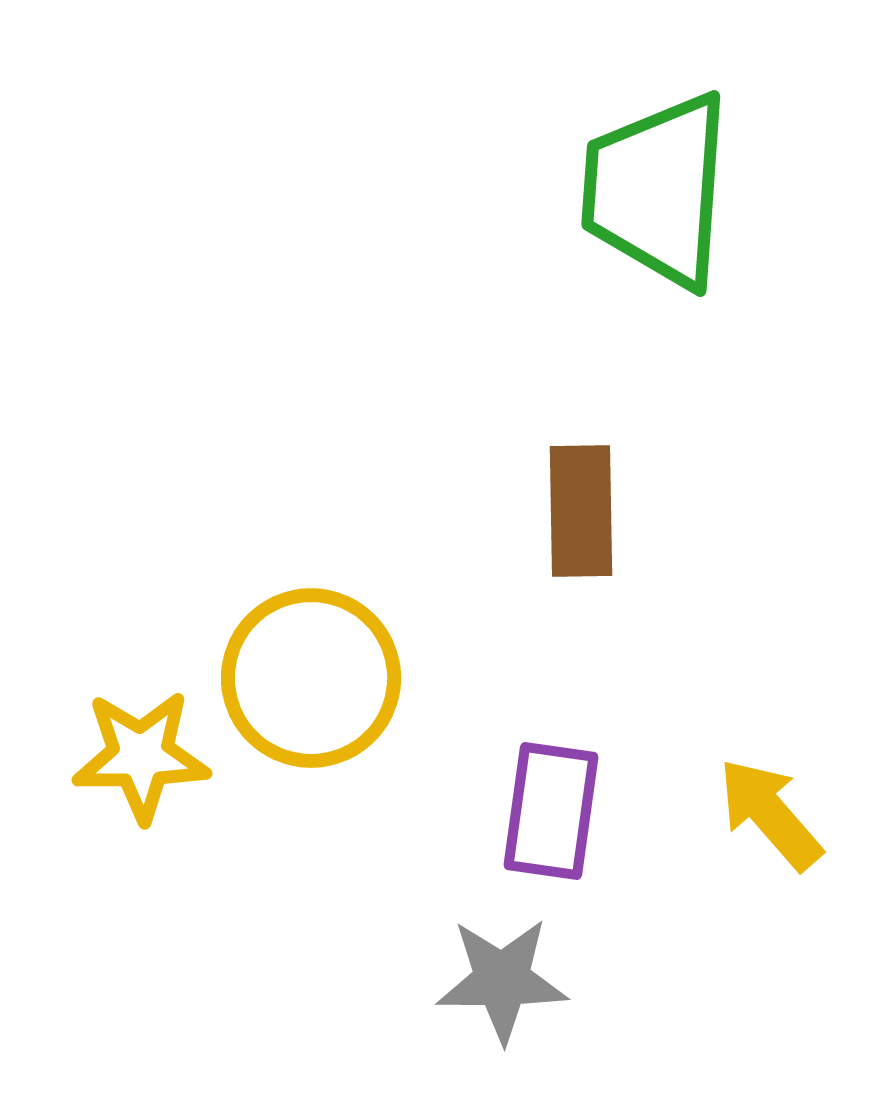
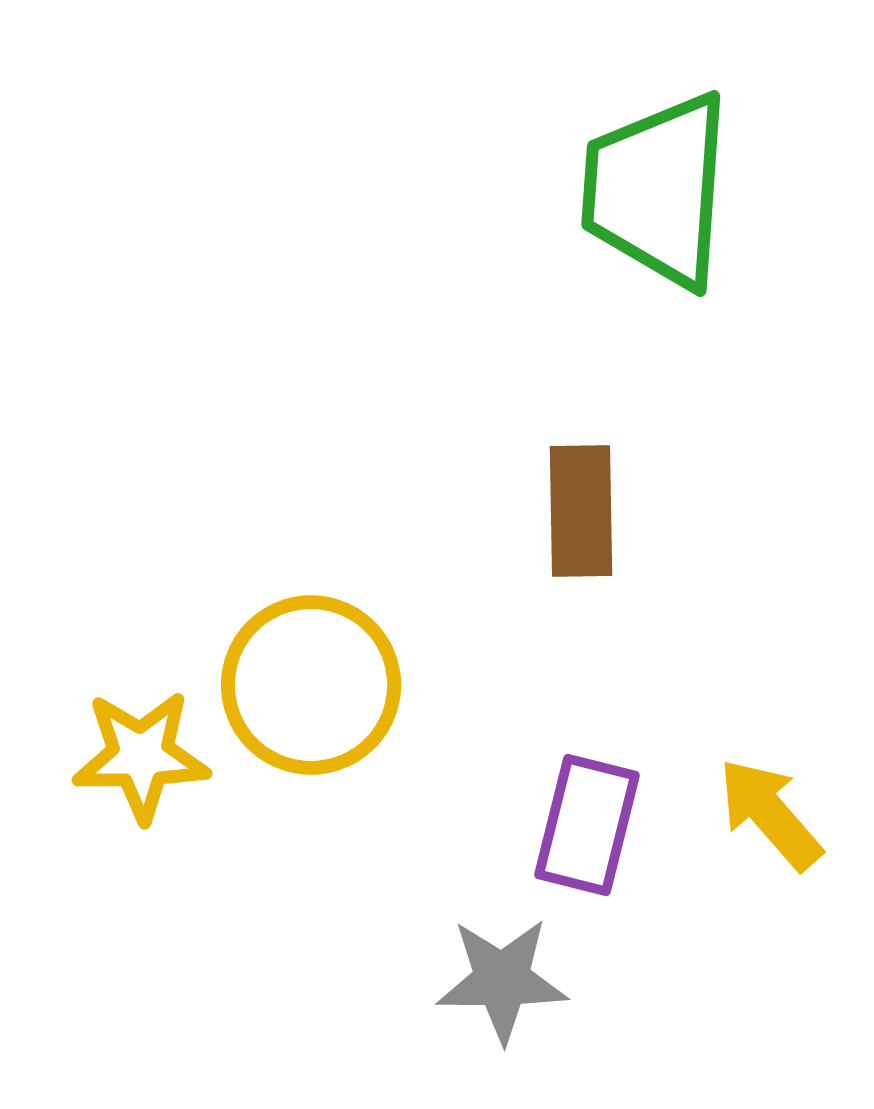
yellow circle: moved 7 px down
purple rectangle: moved 36 px right, 14 px down; rotated 6 degrees clockwise
